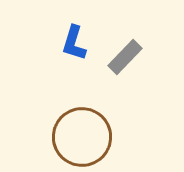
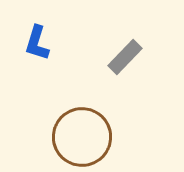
blue L-shape: moved 37 px left
